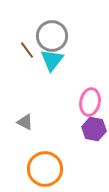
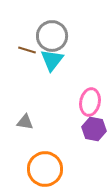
brown line: rotated 36 degrees counterclockwise
gray triangle: rotated 18 degrees counterclockwise
